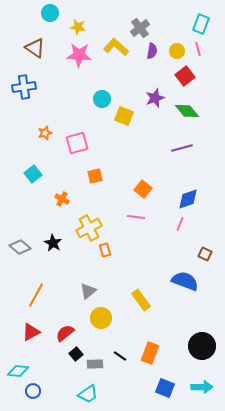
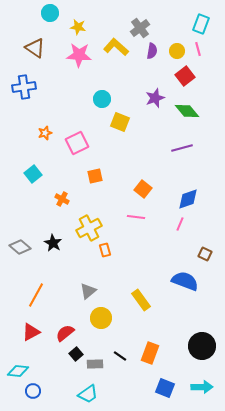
yellow square at (124, 116): moved 4 px left, 6 px down
pink square at (77, 143): rotated 10 degrees counterclockwise
